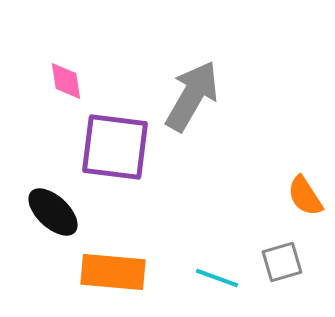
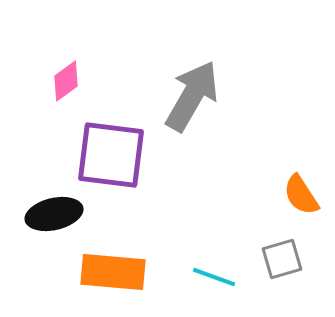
pink diamond: rotated 63 degrees clockwise
purple square: moved 4 px left, 8 px down
orange semicircle: moved 4 px left, 1 px up
black ellipse: moved 1 px right, 2 px down; rotated 56 degrees counterclockwise
gray square: moved 3 px up
cyan line: moved 3 px left, 1 px up
